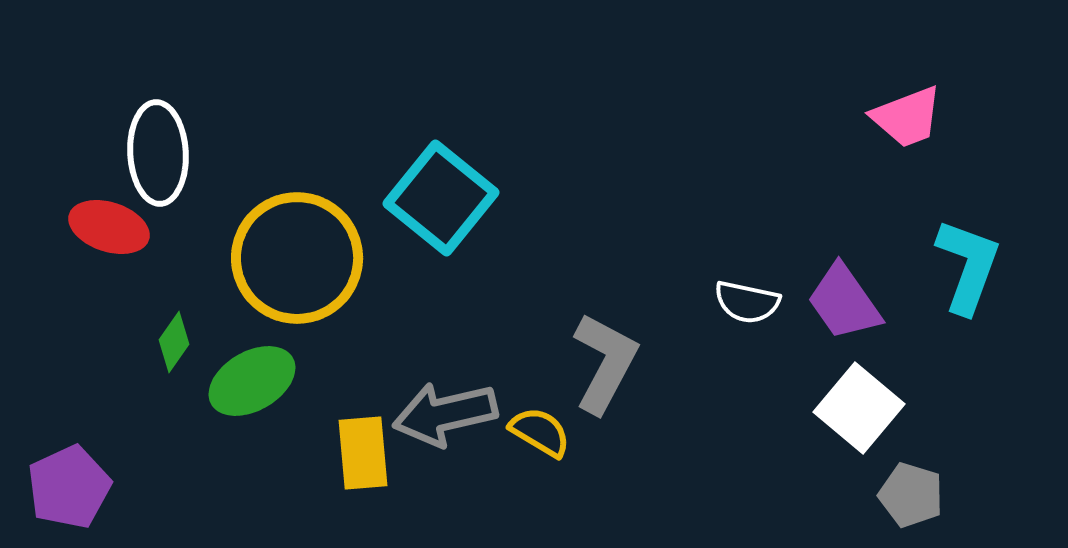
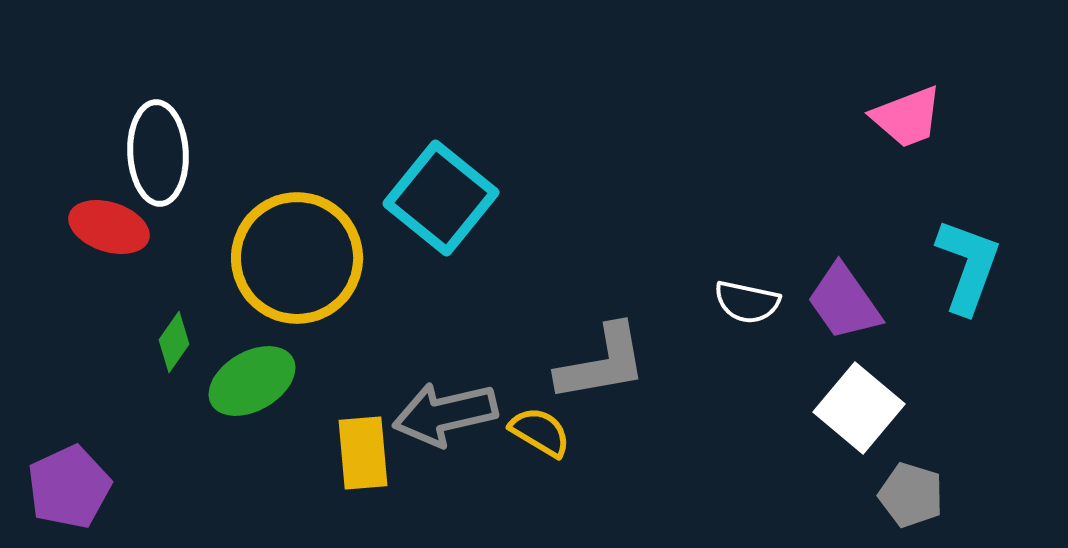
gray L-shape: moved 3 px left; rotated 52 degrees clockwise
